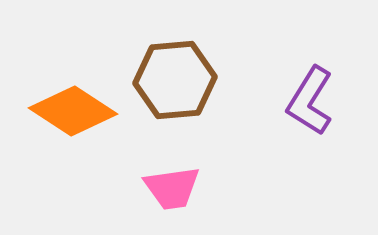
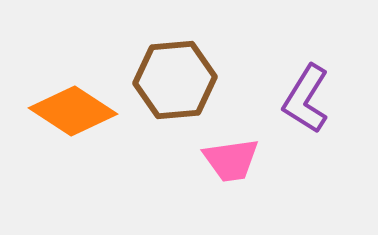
purple L-shape: moved 4 px left, 2 px up
pink trapezoid: moved 59 px right, 28 px up
